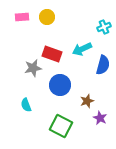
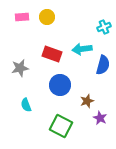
cyan arrow: rotated 18 degrees clockwise
gray star: moved 13 px left
